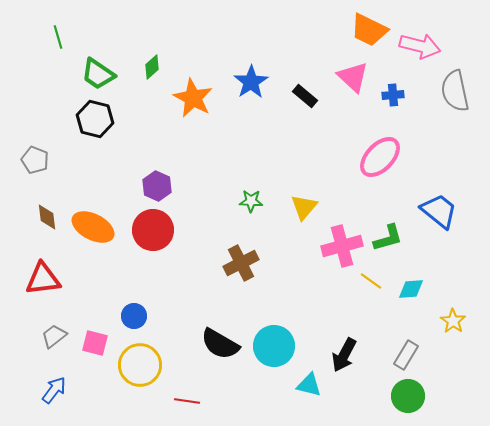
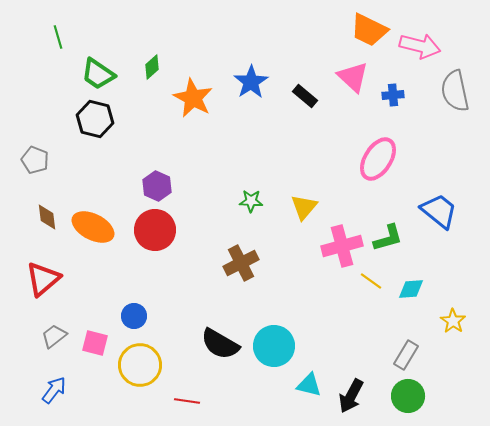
pink ellipse: moved 2 px left, 2 px down; rotated 12 degrees counterclockwise
red circle: moved 2 px right
red triangle: rotated 33 degrees counterclockwise
black arrow: moved 7 px right, 41 px down
